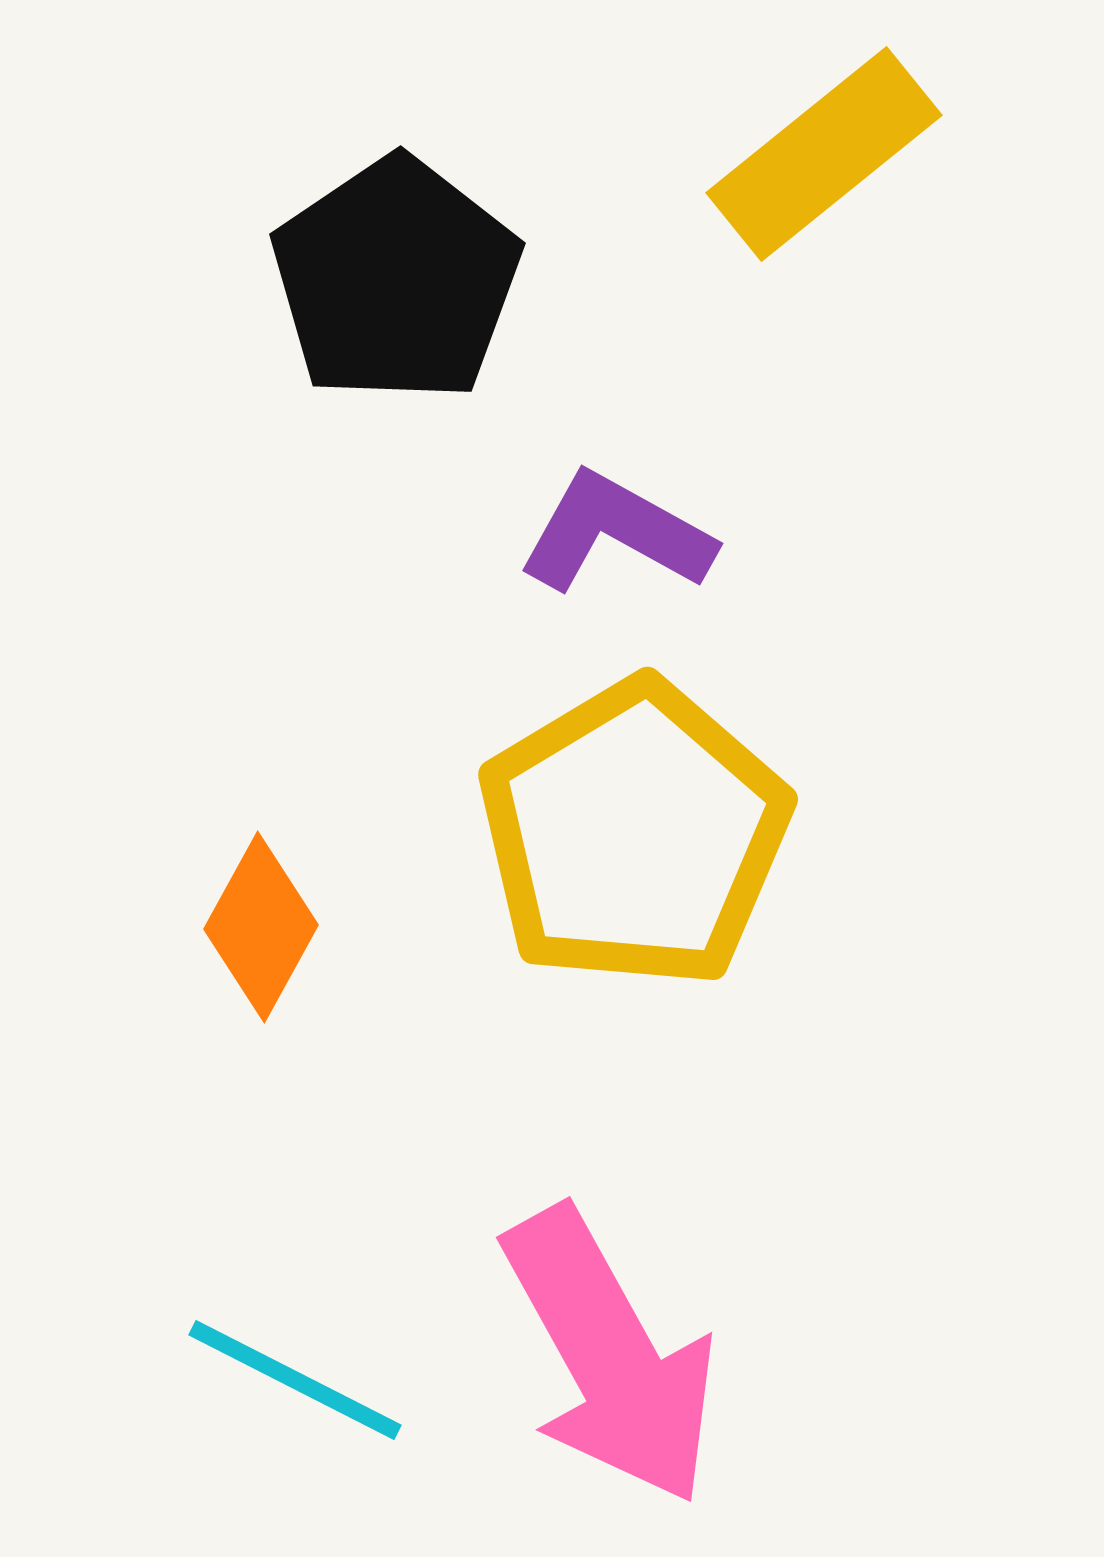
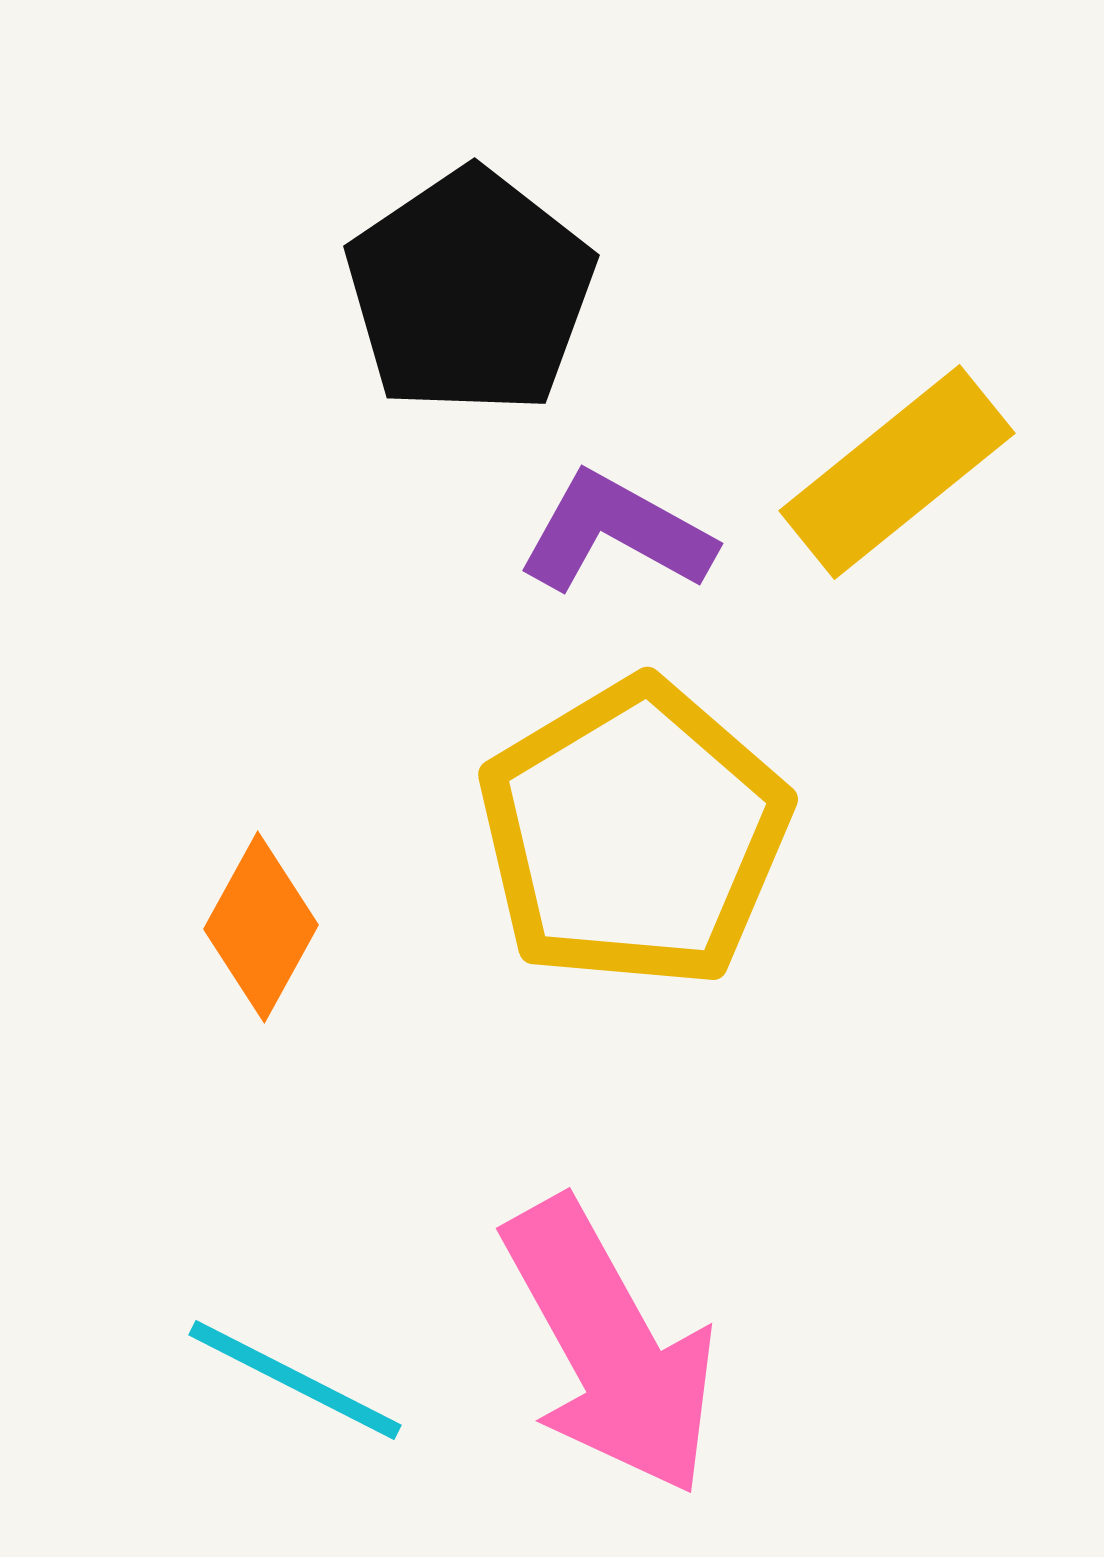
yellow rectangle: moved 73 px right, 318 px down
black pentagon: moved 74 px right, 12 px down
pink arrow: moved 9 px up
